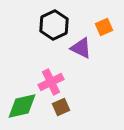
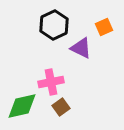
pink cross: rotated 15 degrees clockwise
brown square: rotated 12 degrees counterclockwise
